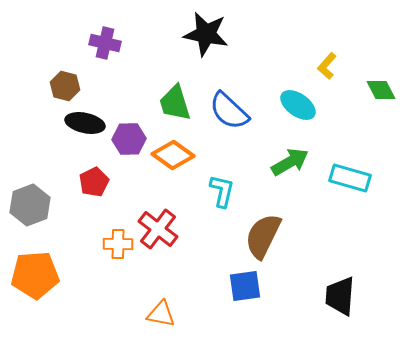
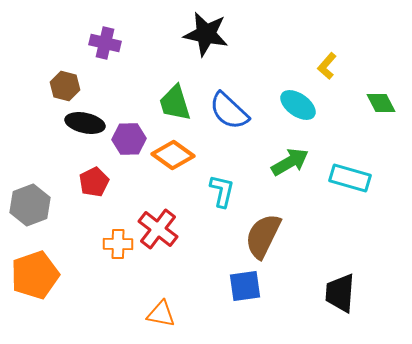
green diamond: moved 13 px down
orange pentagon: rotated 15 degrees counterclockwise
black trapezoid: moved 3 px up
